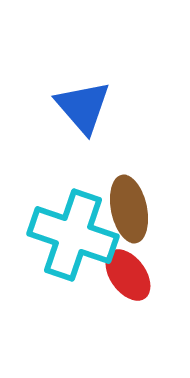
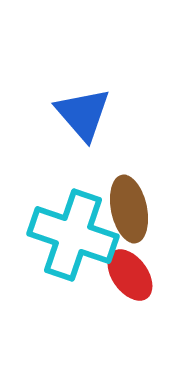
blue triangle: moved 7 px down
red ellipse: moved 2 px right
